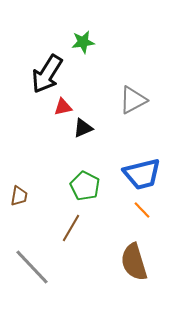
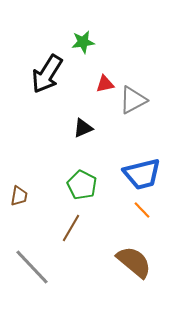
red triangle: moved 42 px right, 23 px up
green pentagon: moved 3 px left, 1 px up
brown semicircle: rotated 147 degrees clockwise
